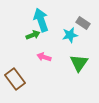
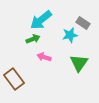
cyan arrow: rotated 110 degrees counterclockwise
green arrow: moved 4 px down
brown rectangle: moved 1 px left
